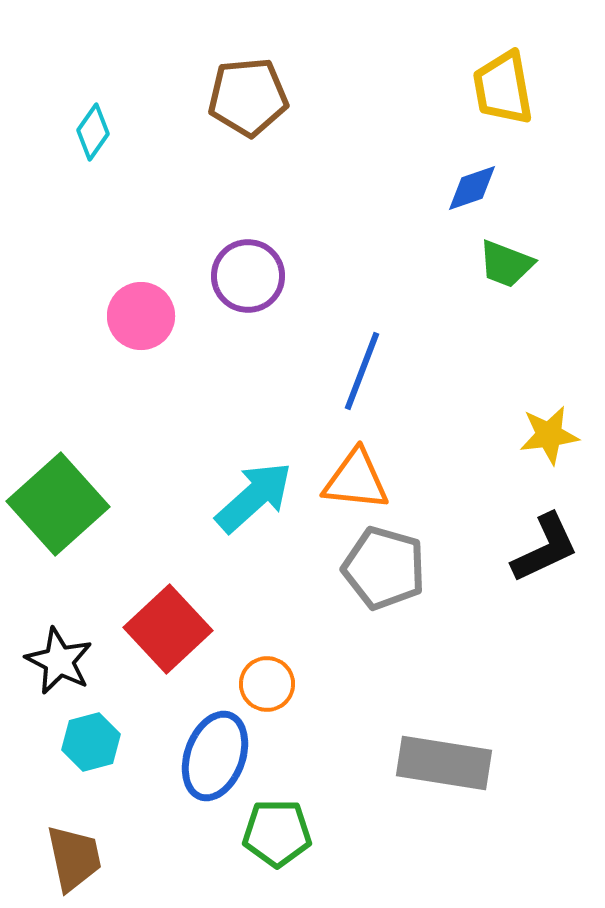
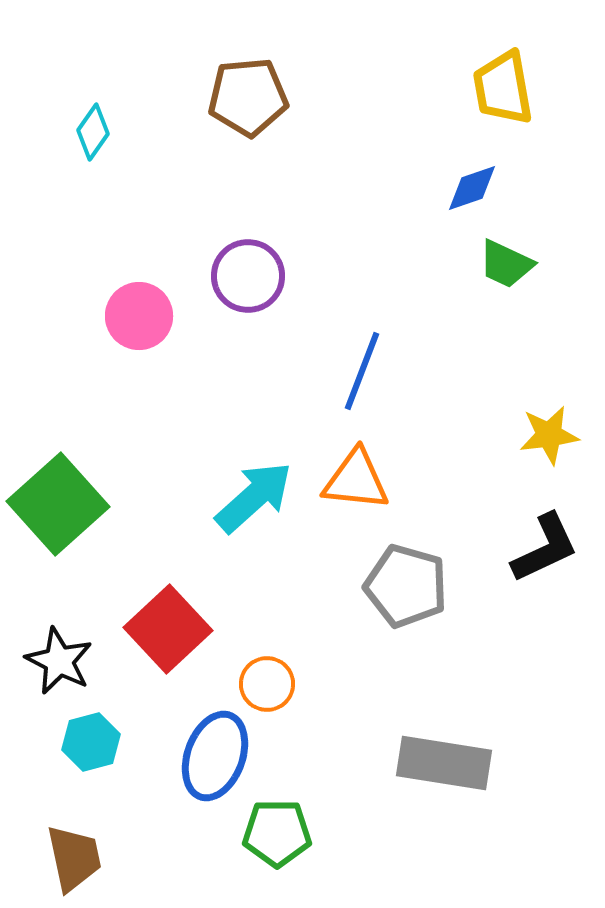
green trapezoid: rotated 4 degrees clockwise
pink circle: moved 2 px left
gray pentagon: moved 22 px right, 18 px down
